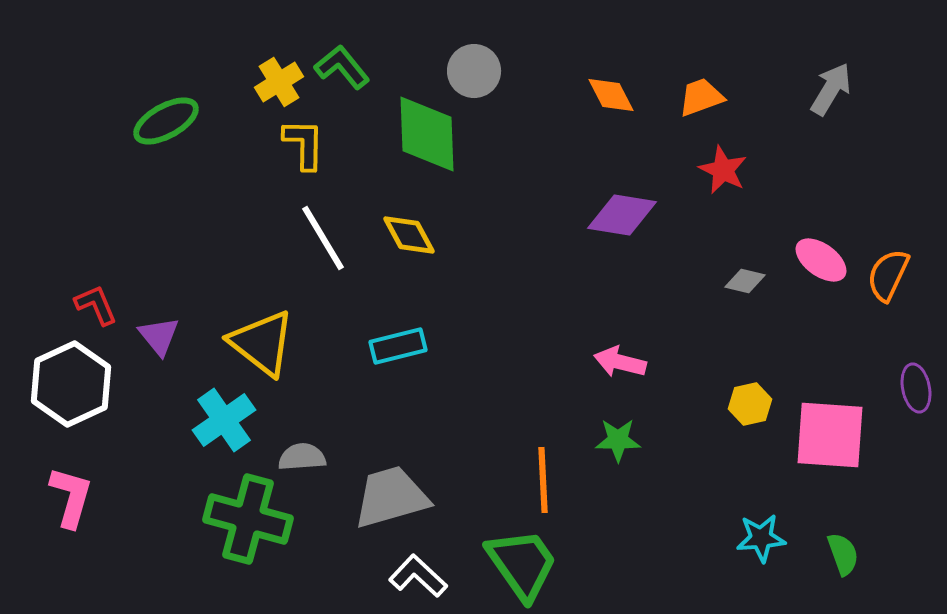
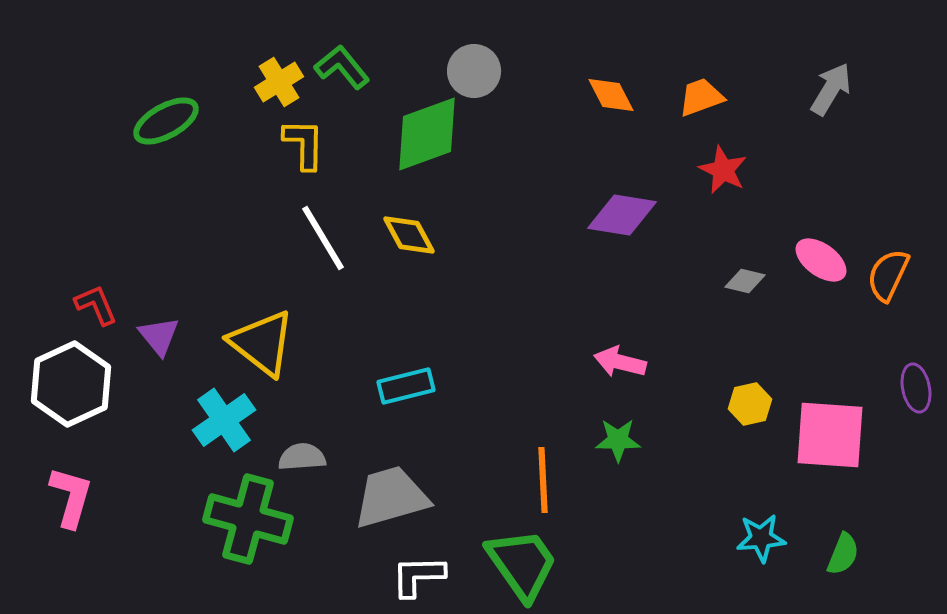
green diamond: rotated 72 degrees clockwise
cyan rectangle: moved 8 px right, 40 px down
green semicircle: rotated 42 degrees clockwise
white L-shape: rotated 44 degrees counterclockwise
